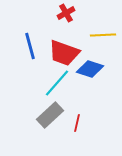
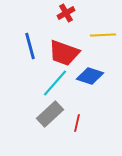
blue diamond: moved 7 px down
cyan line: moved 2 px left
gray rectangle: moved 1 px up
